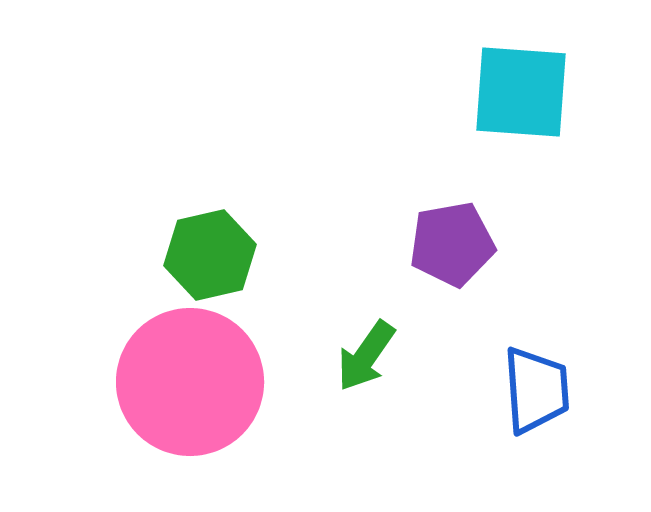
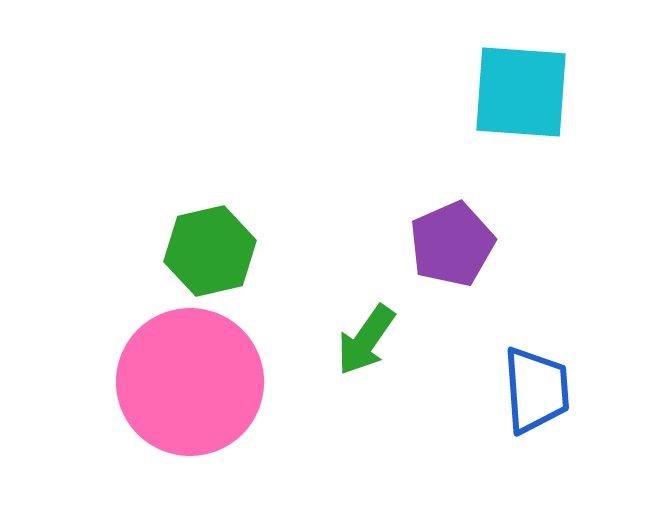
purple pentagon: rotated 14 degrees counterclockwise
green hexagon: moved 4 px up
green arrow: moved 16 px up
